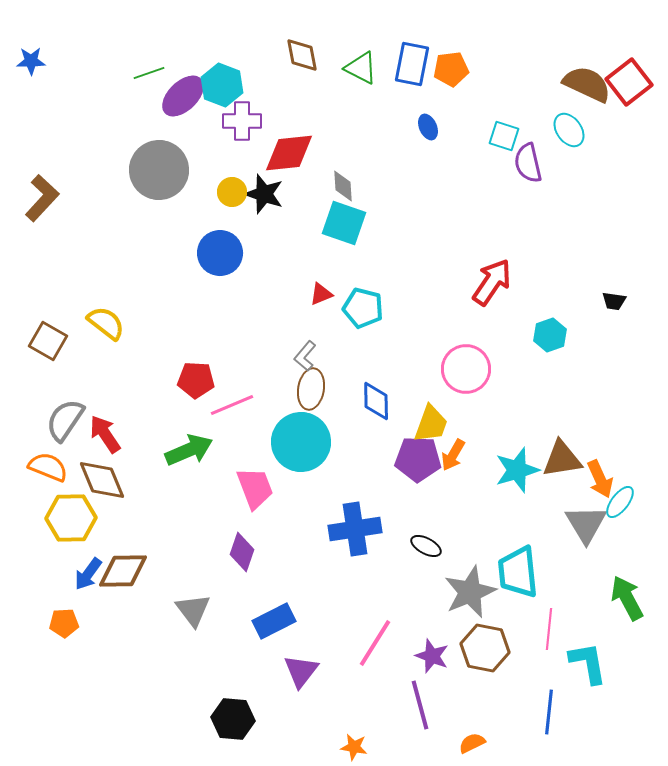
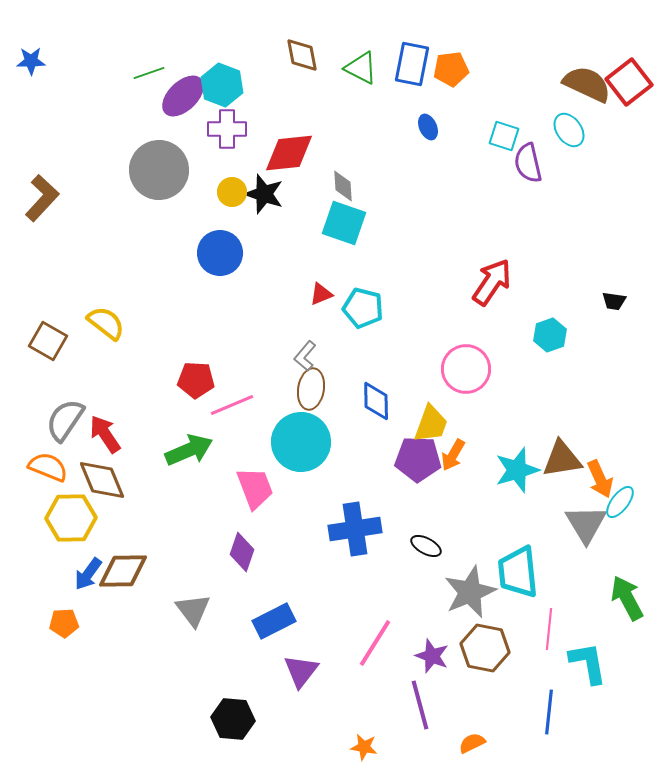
purple cross at (242, 121): moved 15 px left, 8 px down
orange star at (354, 747): moved 10 px right
